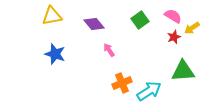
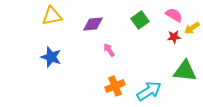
pink semicircle: moved 1 px right, 1 px up
purple diamond: moved 1 px left; rotated 55 degrees counterclockwise
red star: rotated 16 degrees clockwise
blue star: moved 4 px left, 3 px down
green triangle: moved 2 px right; rotated 10 degrees clockwise
orange cross: moved 7 px left, 3 px down
